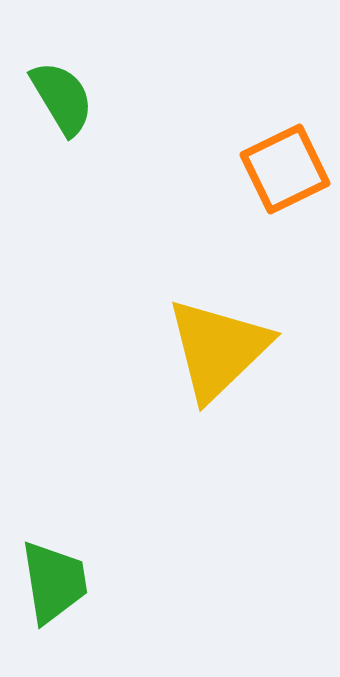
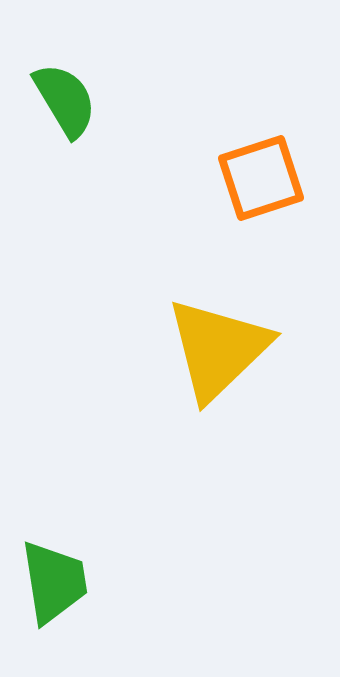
green semicircle: moved 3 px right, 2 px down
orange square: moved 24 px left, 9 px down; rotated 8 degrees clockwise
